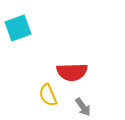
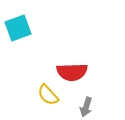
yellow semicircle: rotated 20 degrees counterclockwise
gray arrow: moved 3 px right; rotated 54 degrees clockwise
